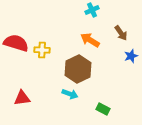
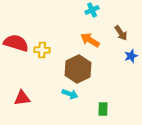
green rectangle: rotated 64 degrees clockwise
